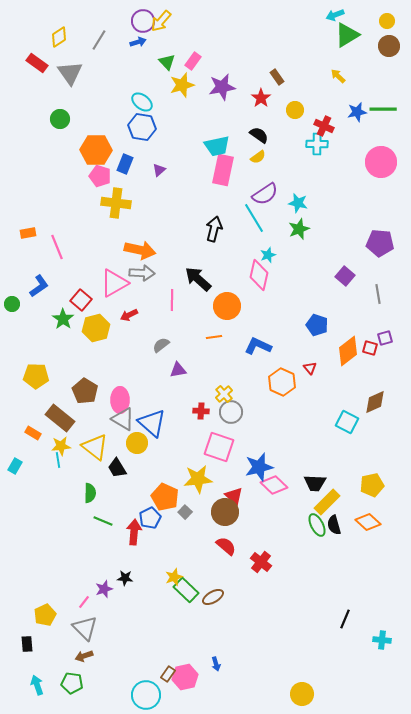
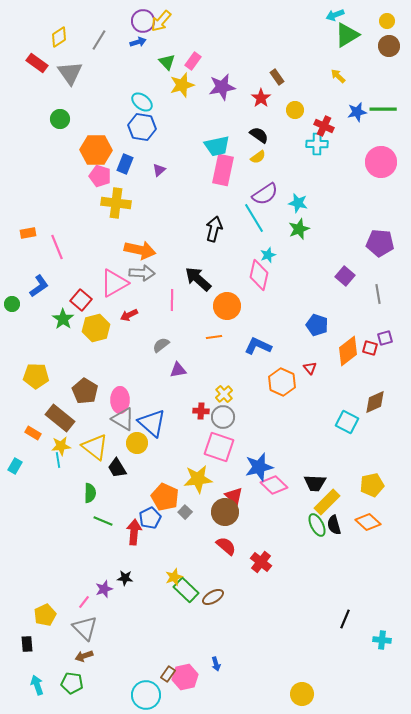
gray circle at (231, 412): moved 8 px left, 5 px down
